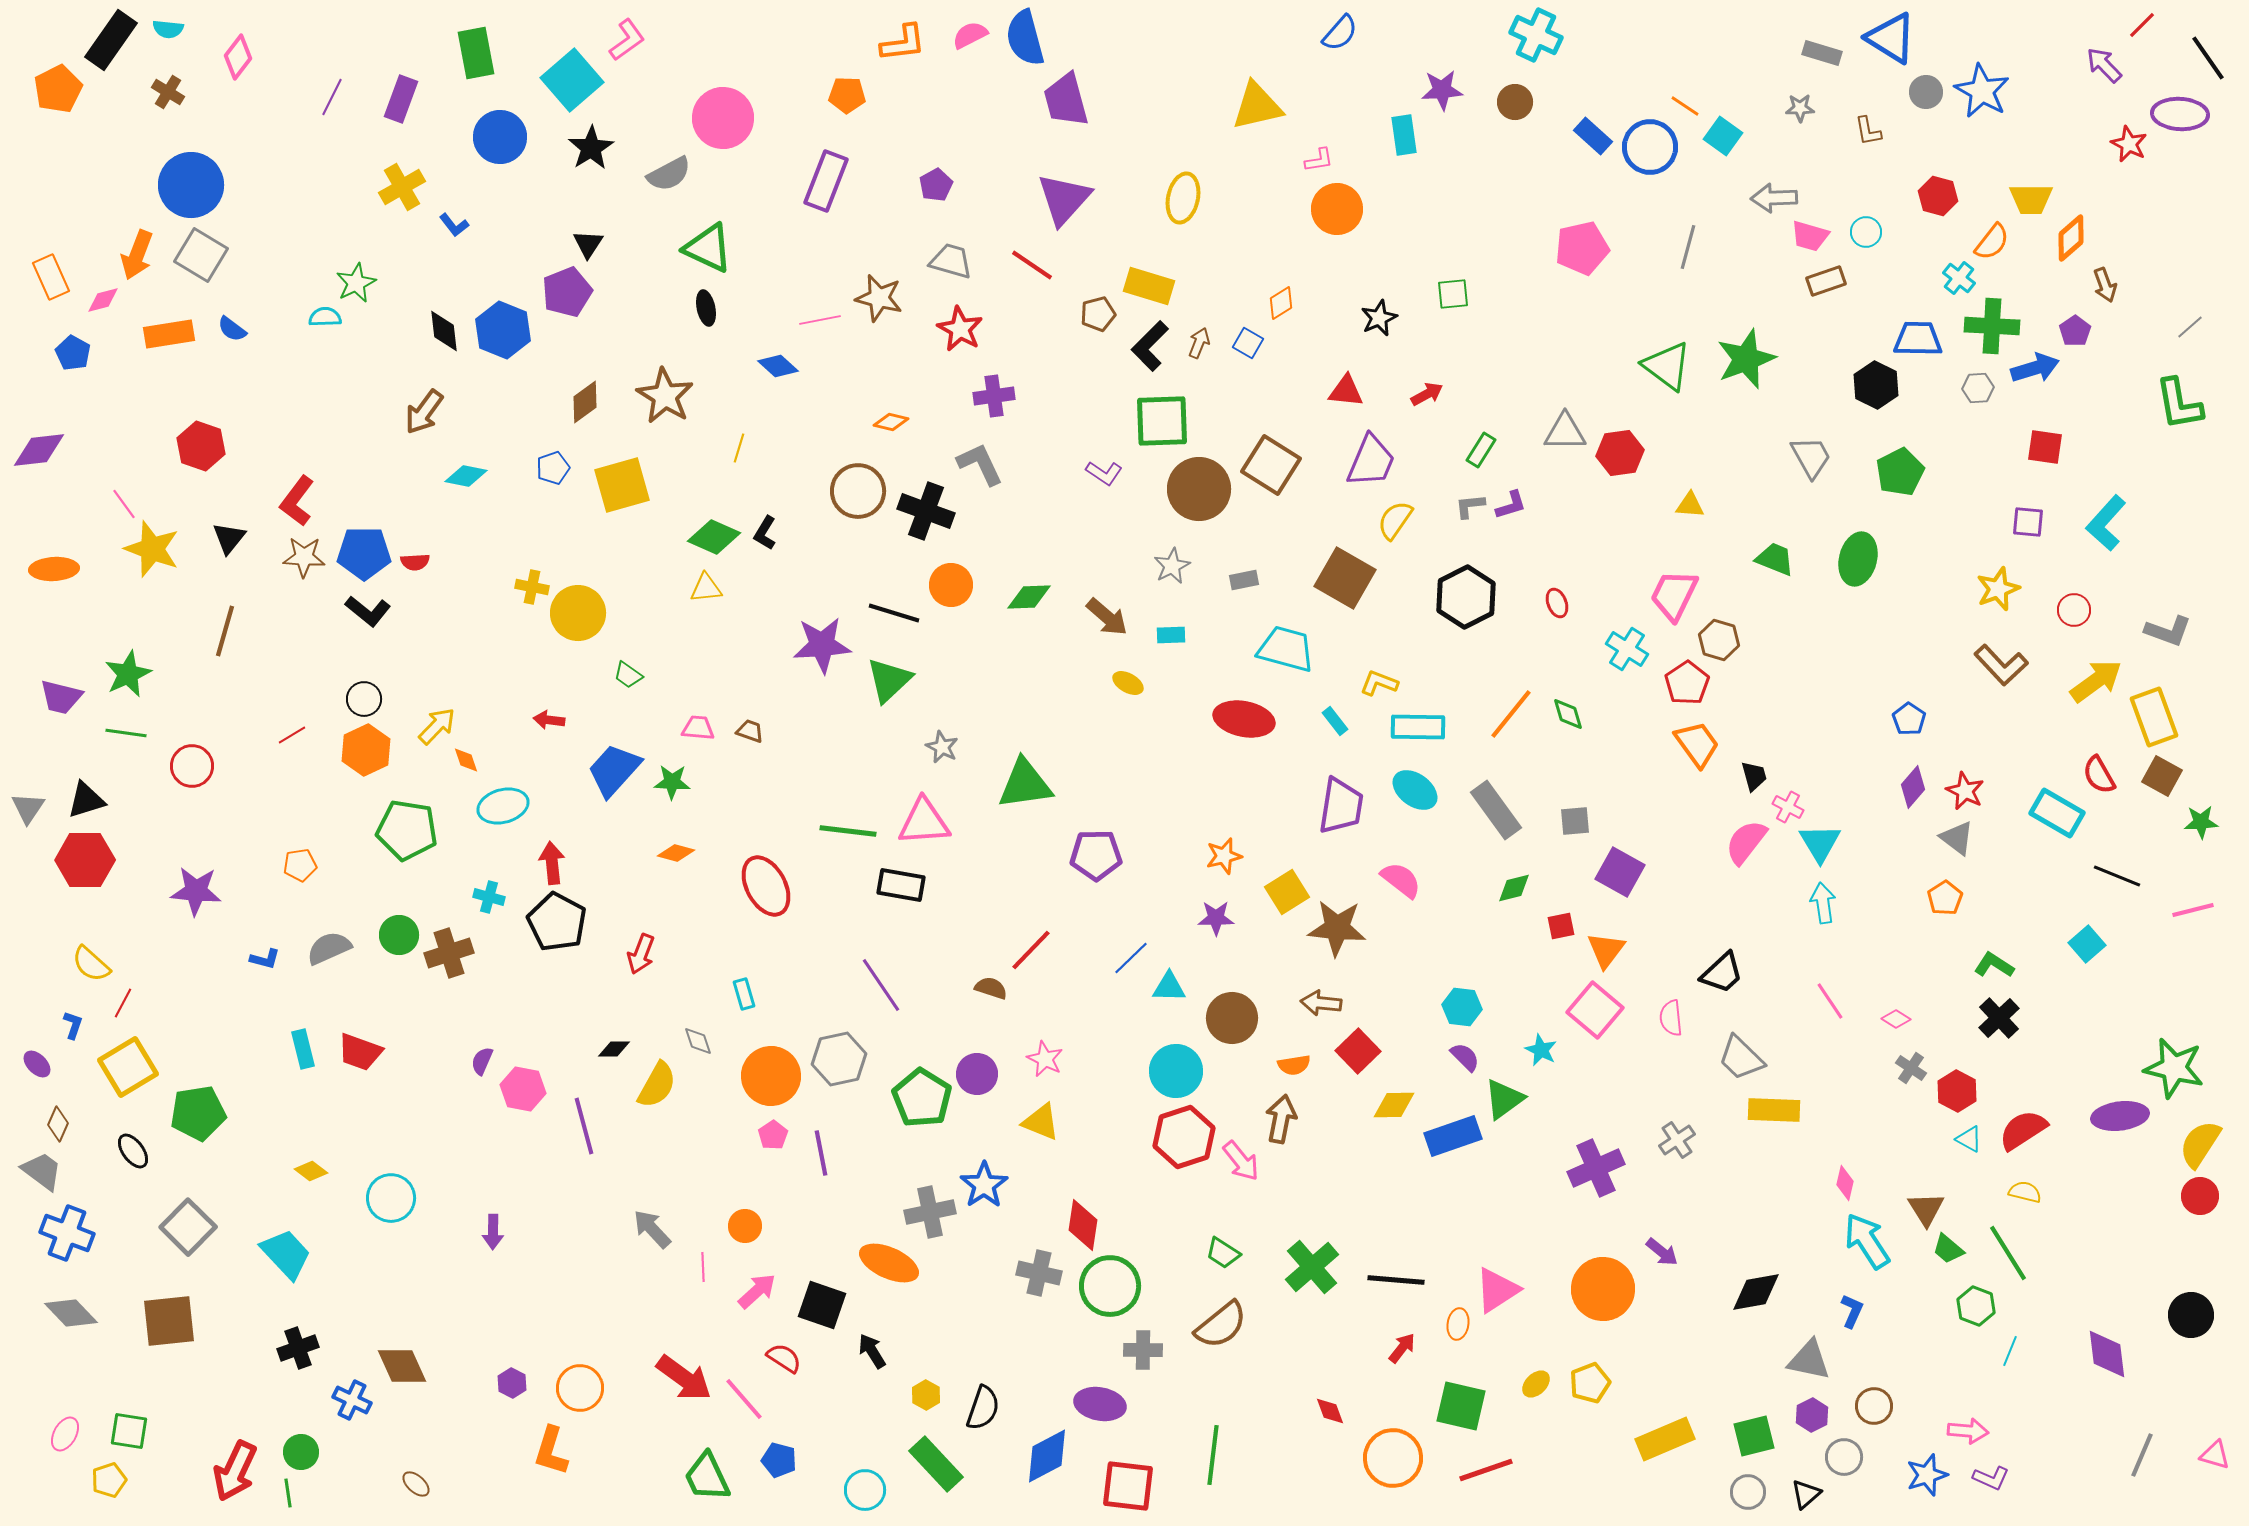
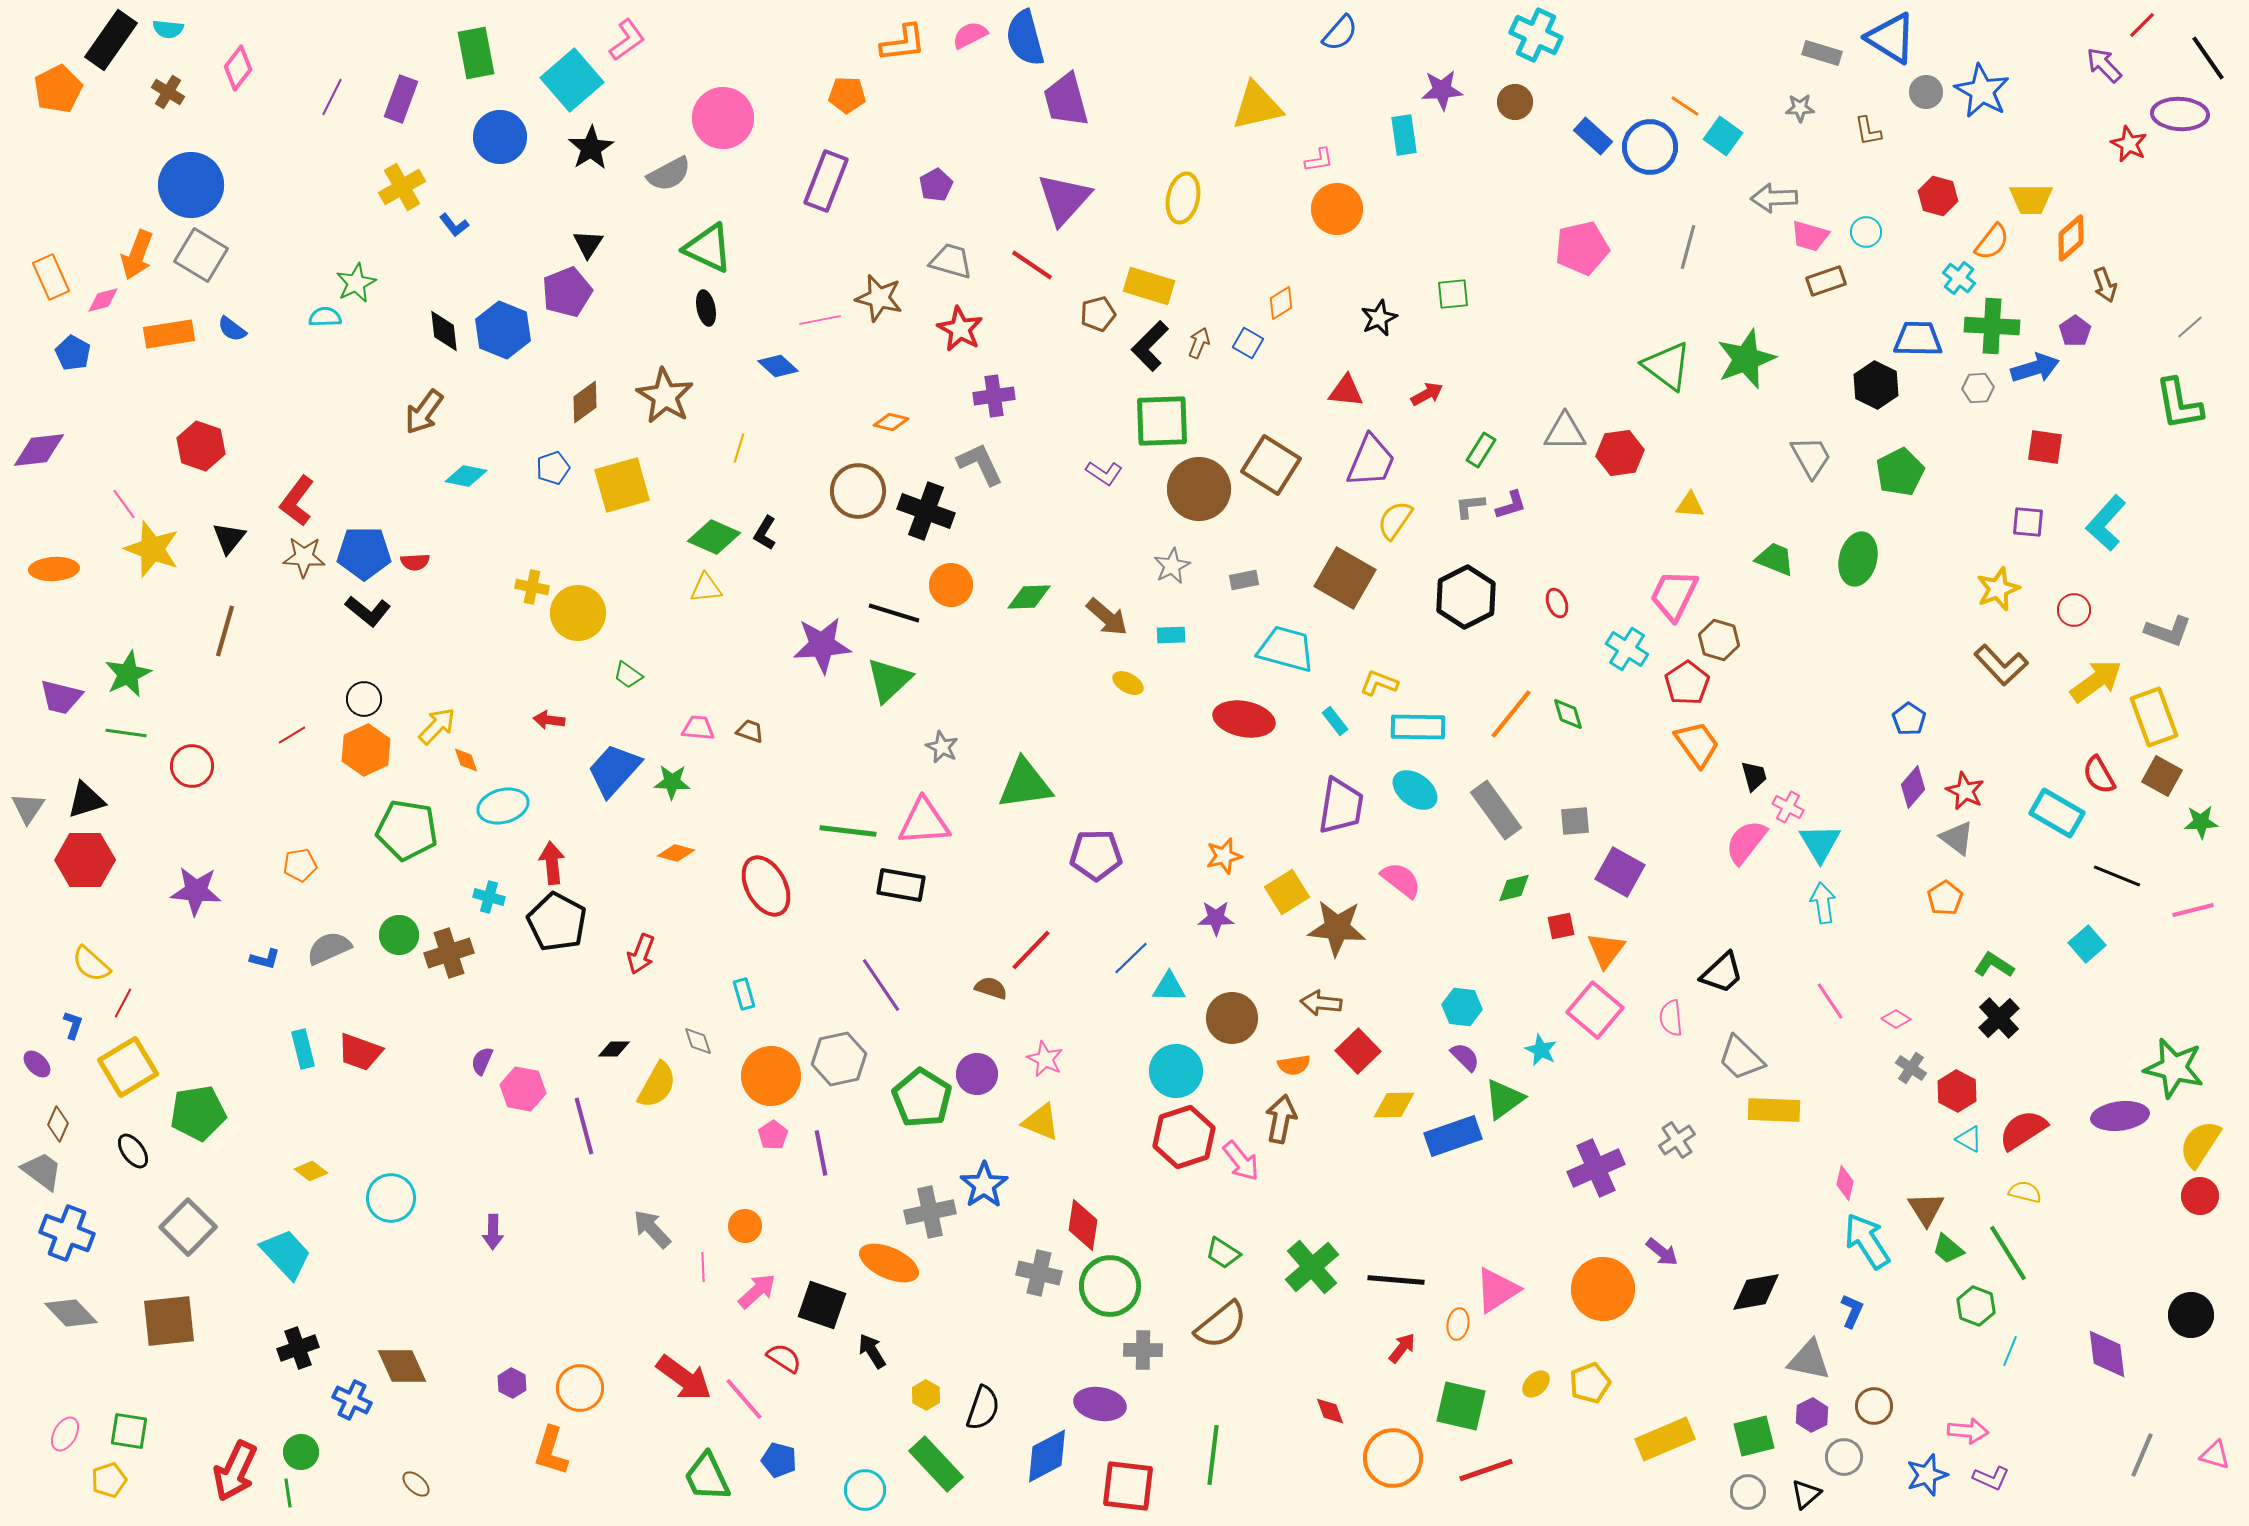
pink diamond at (238, 57): moved 11 px down
